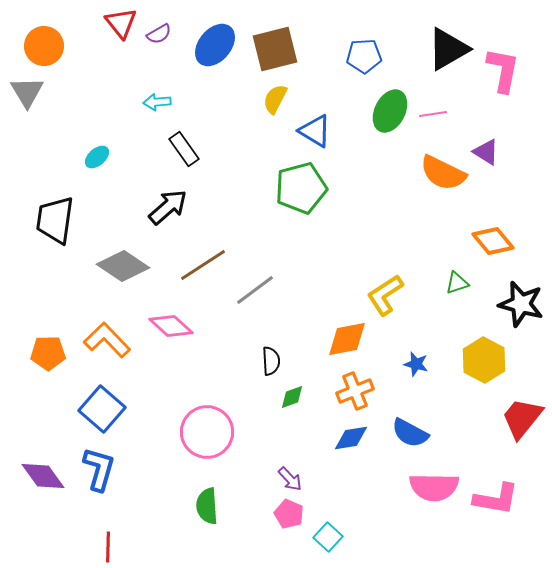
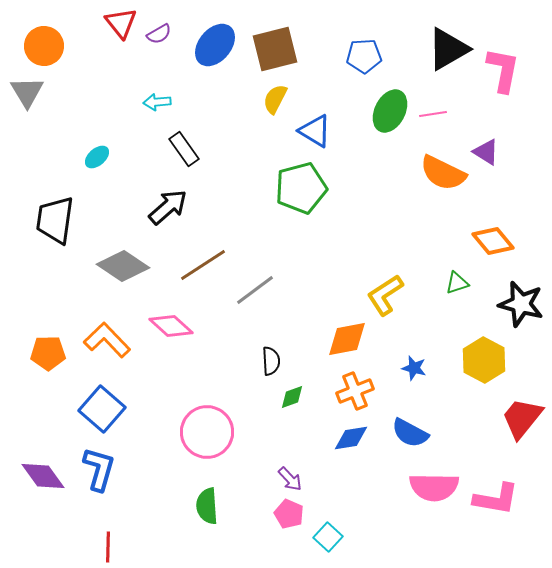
blue star at (416, 364): moved 2 px left, 4 px down
